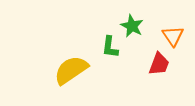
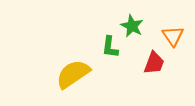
red trapezoid: moved 5 px left, 1 px up
yellow semicircle: moved 2 px right, 4 px down
